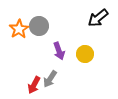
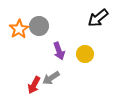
gray arrow: moved 1 px right, 1 px up; rotated 24 degrees clockwise
